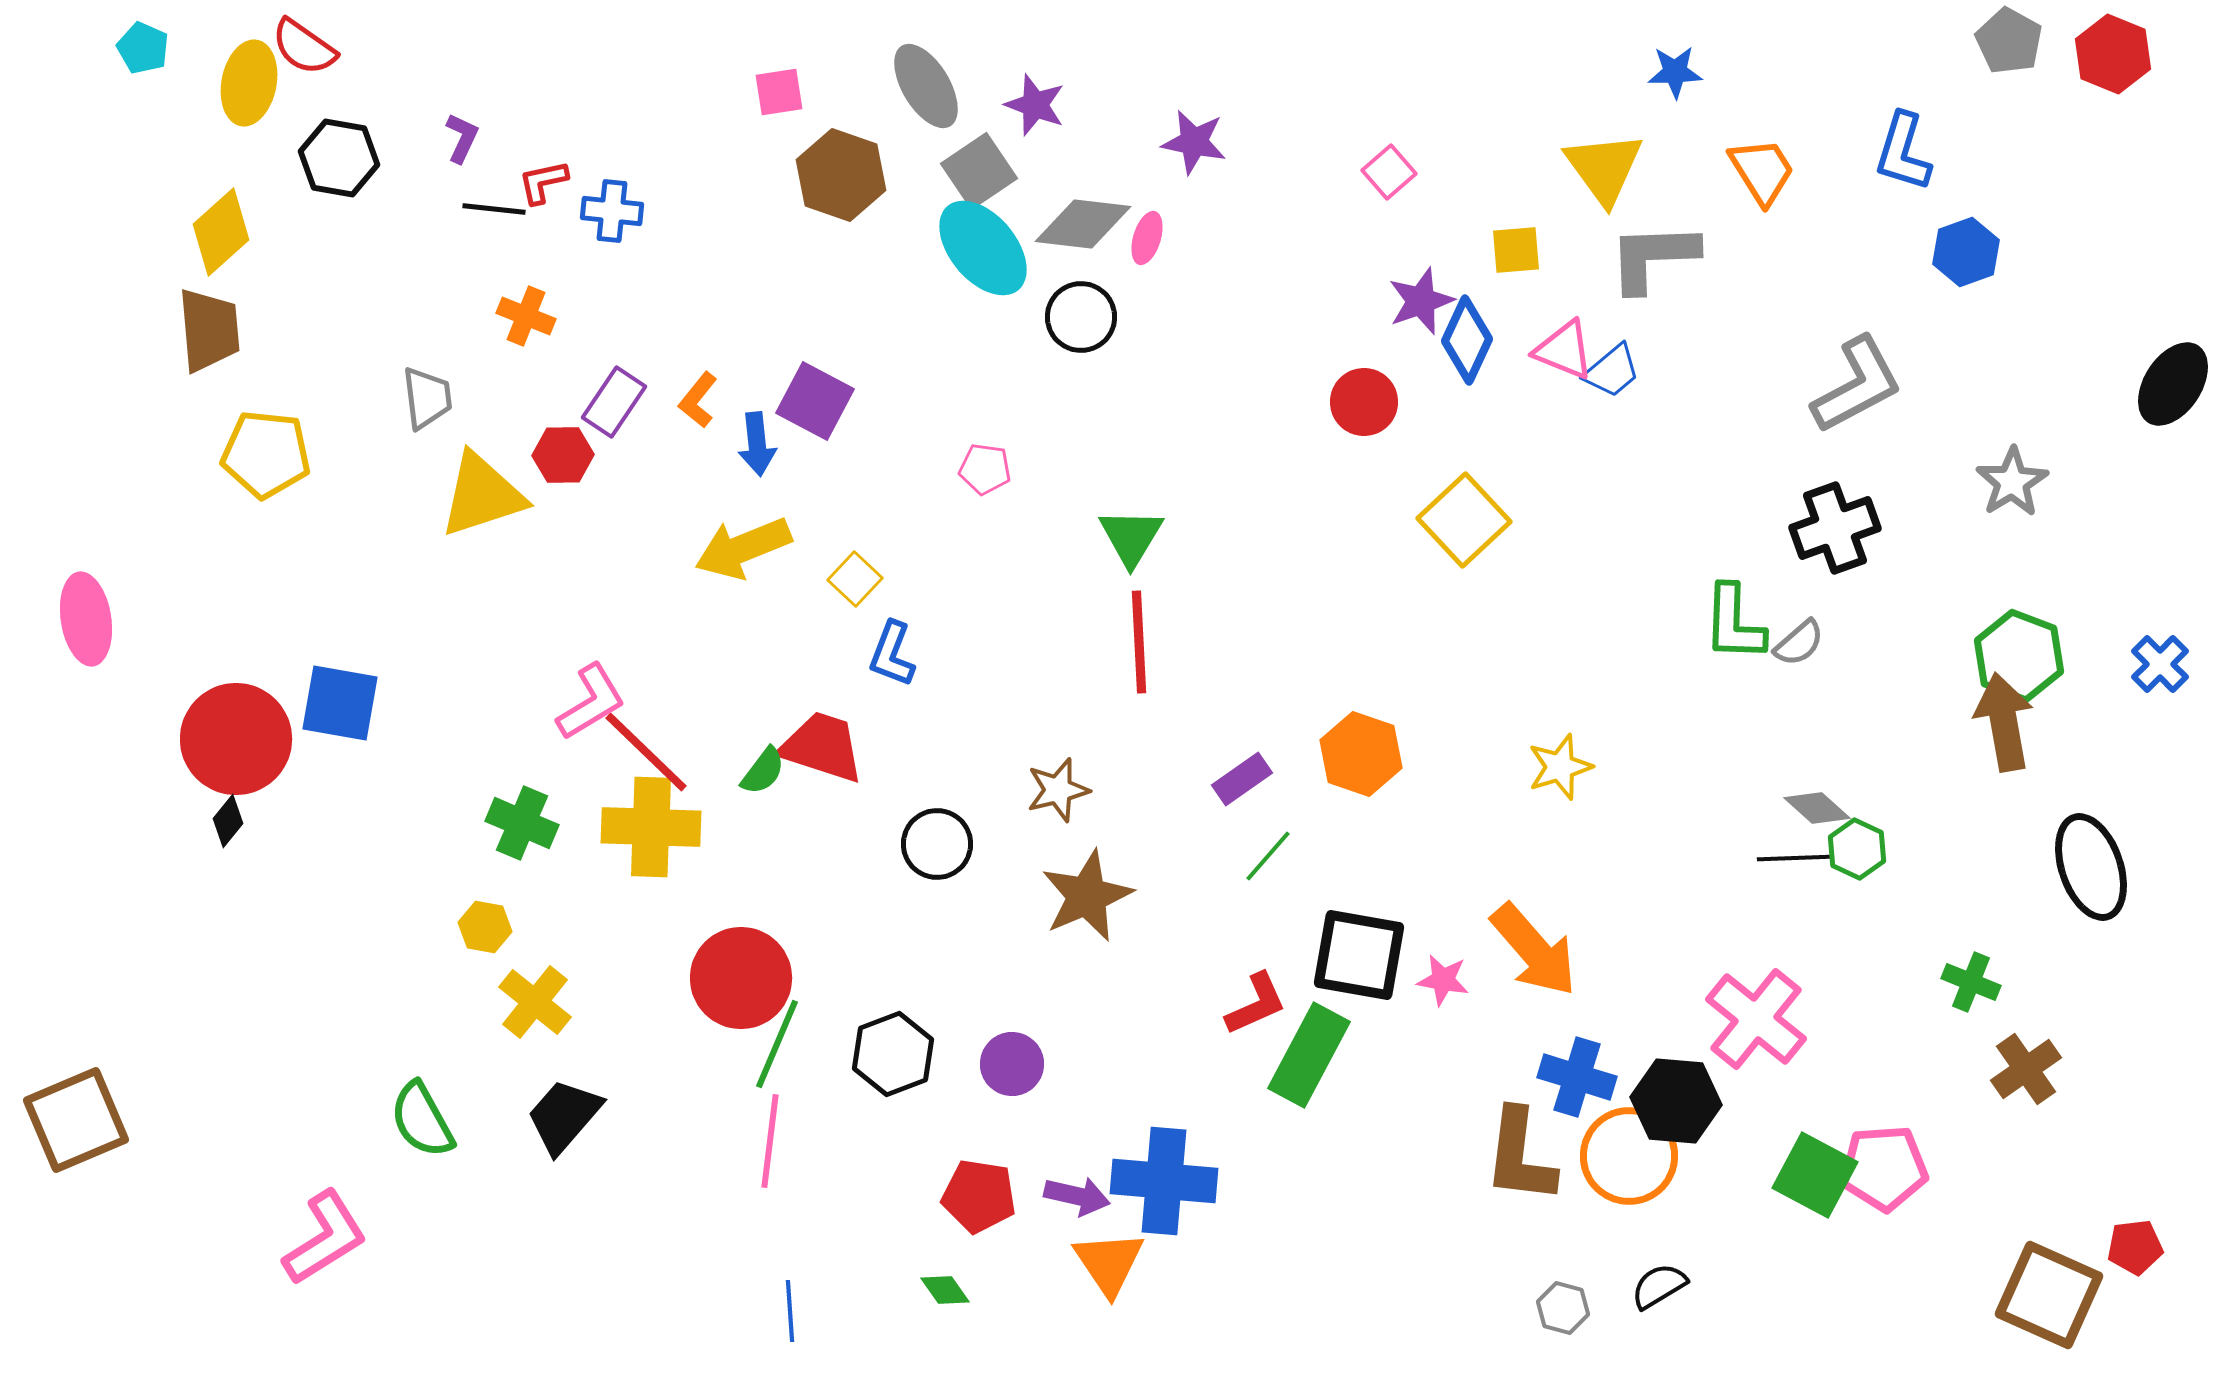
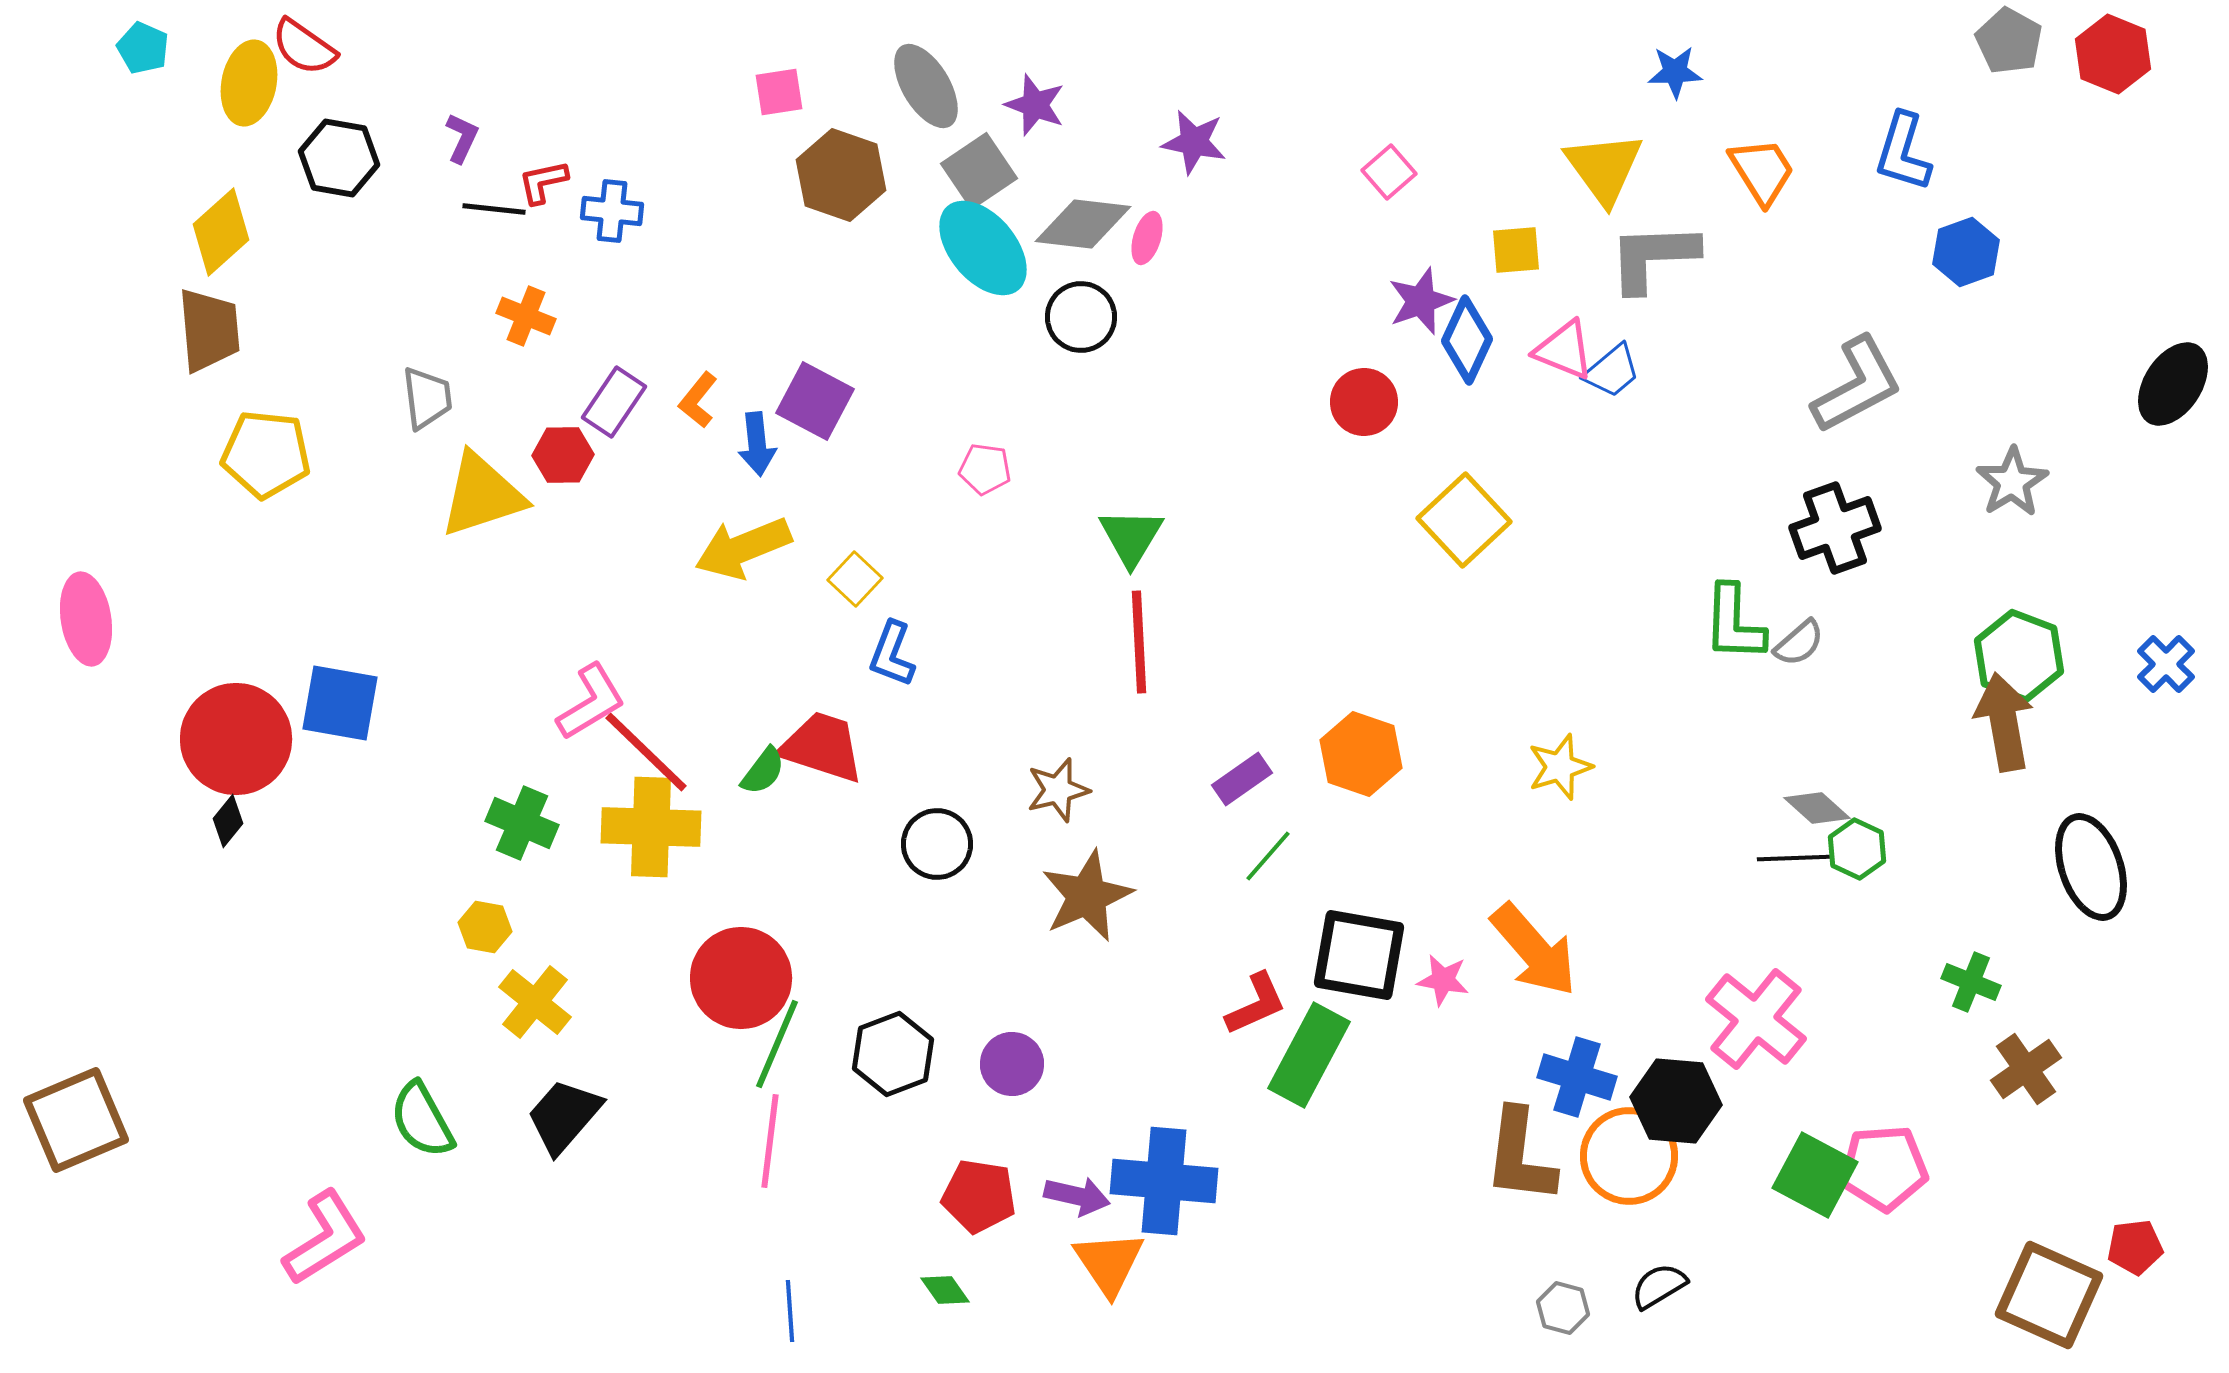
blue cross at (2160, 664): moved 6 px right
